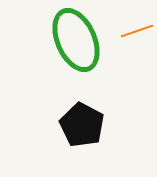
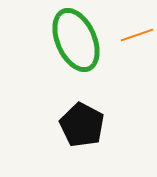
orange line: moved 4 px down
